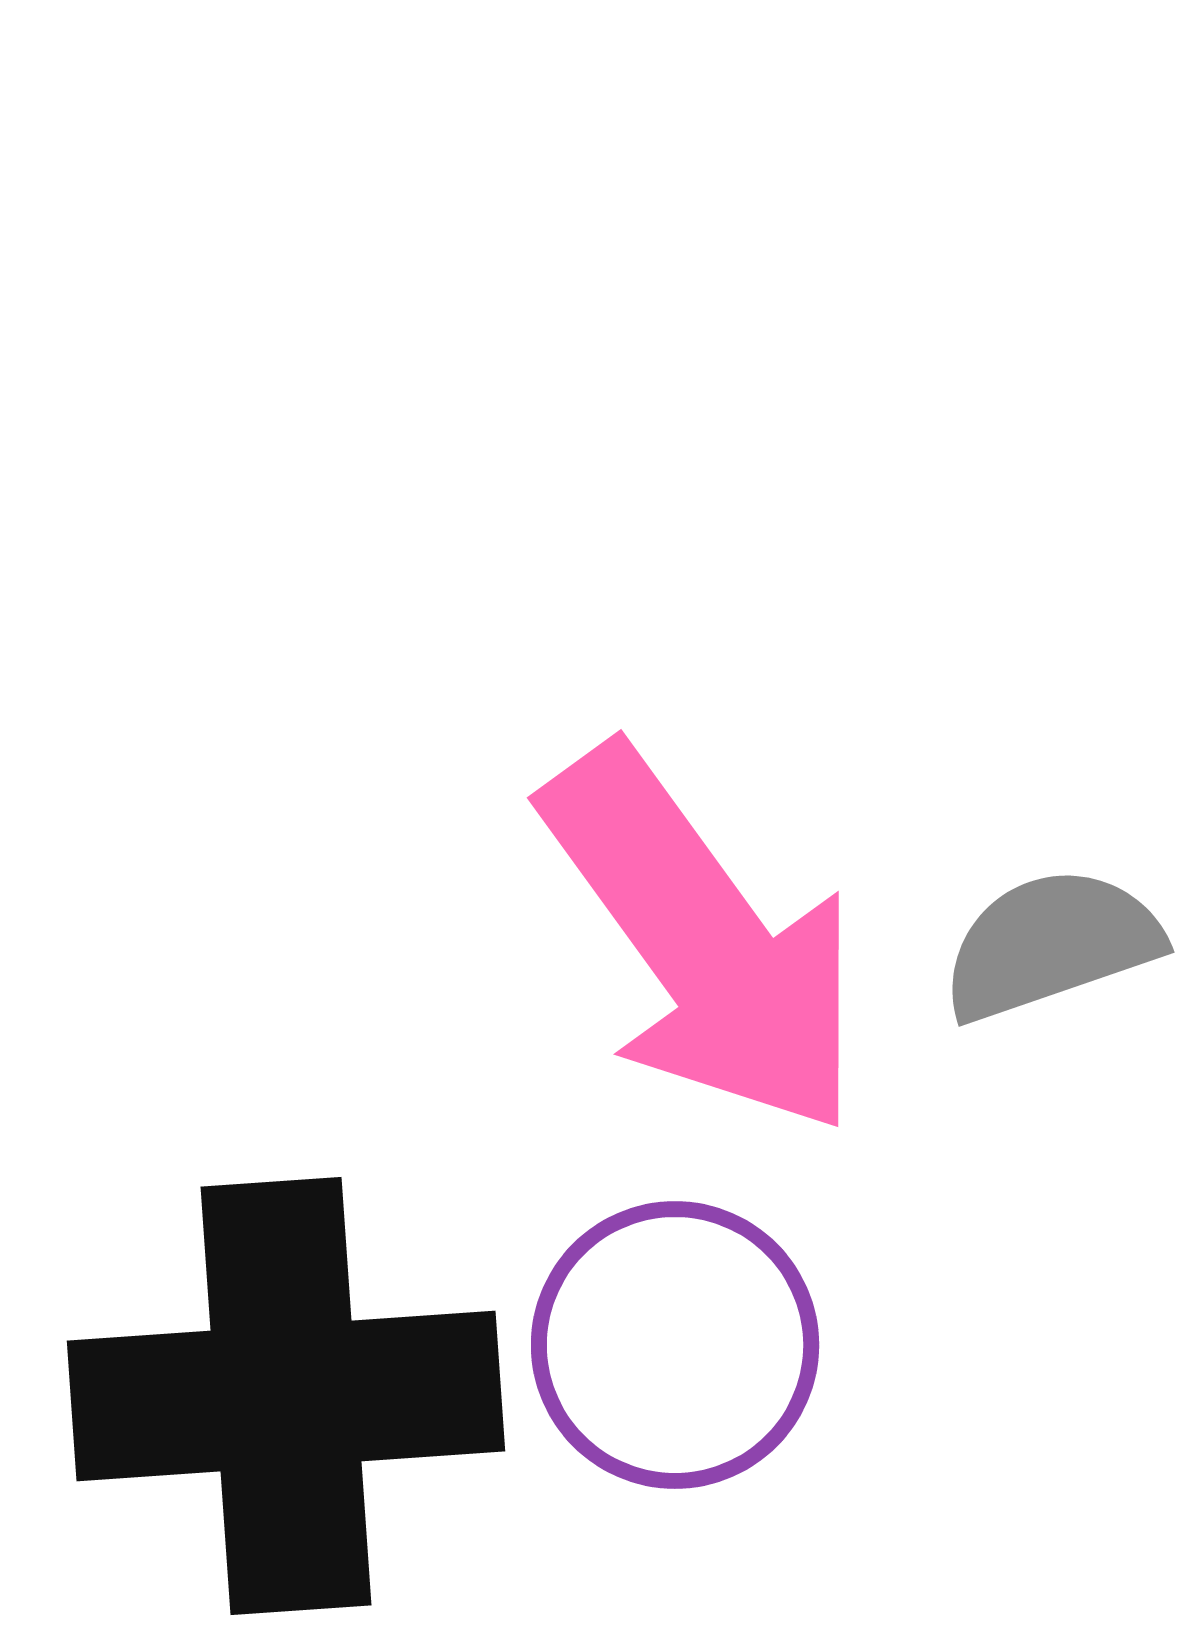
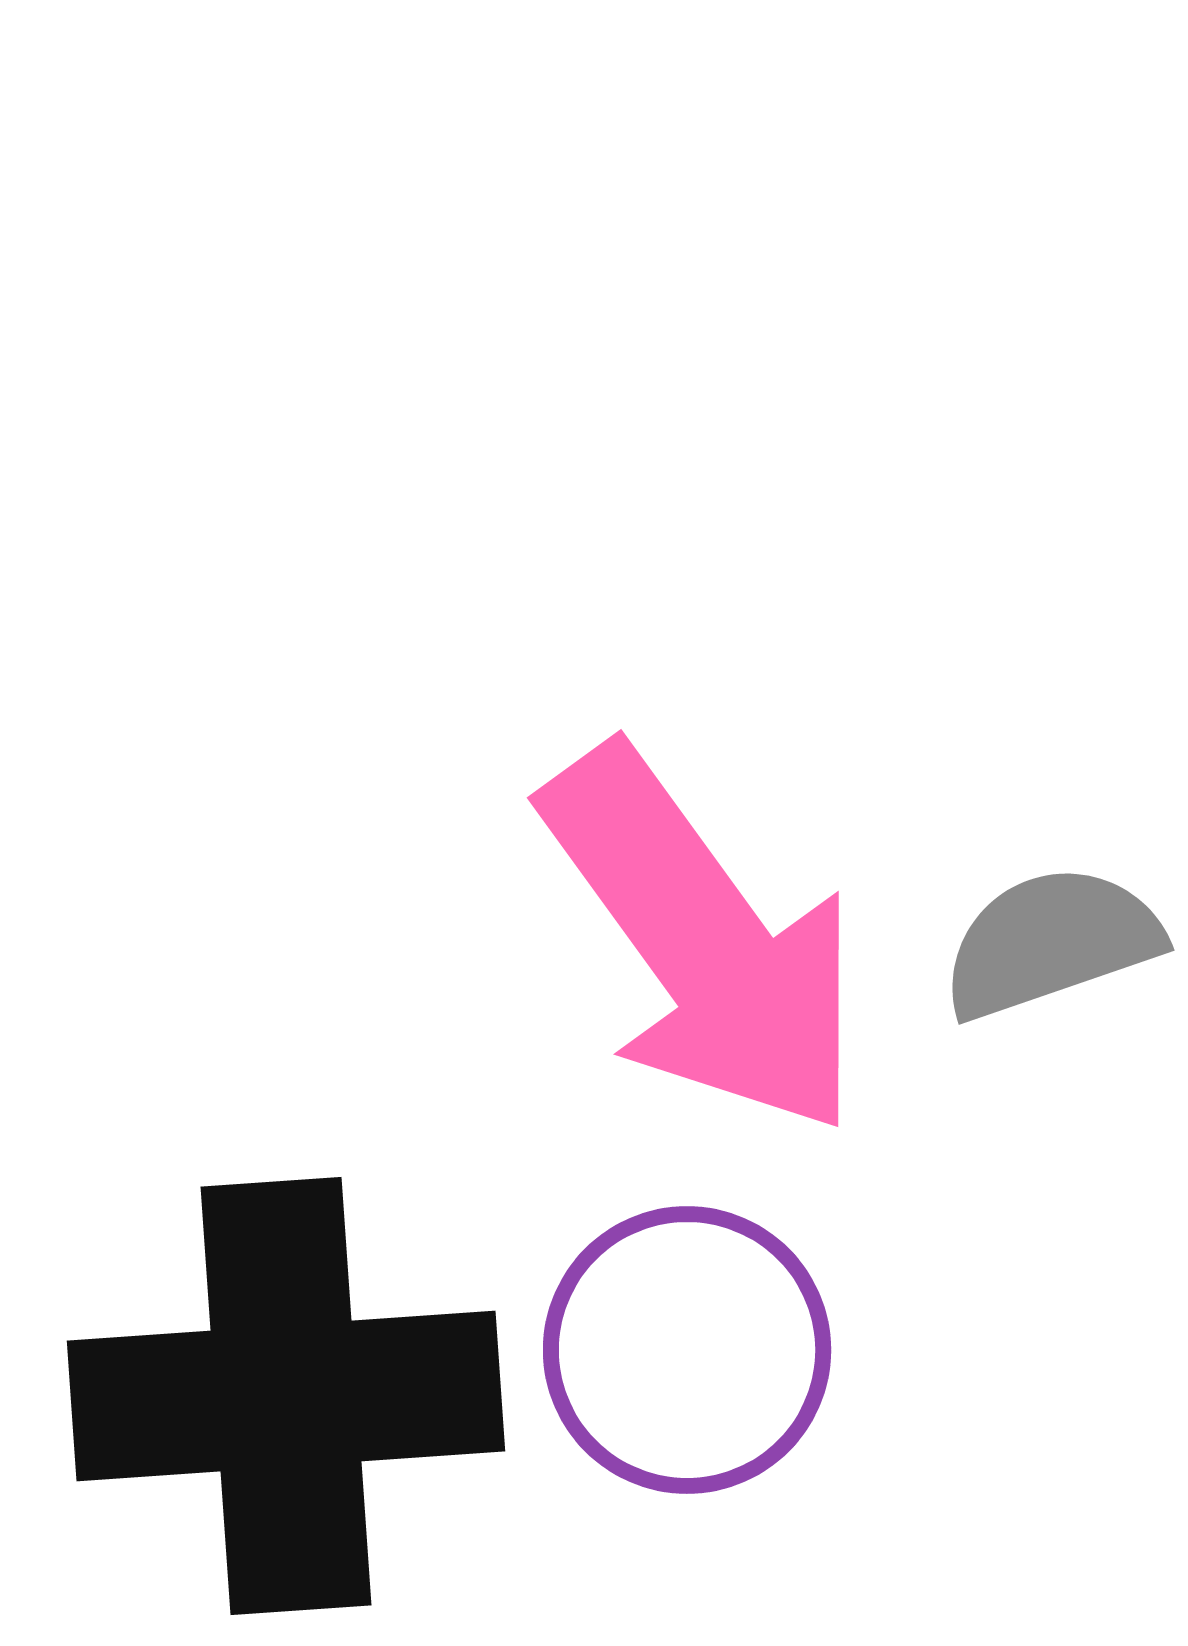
gray semicircle: moved 2 px up
purple circle: moved 12 px right, 5 px down
